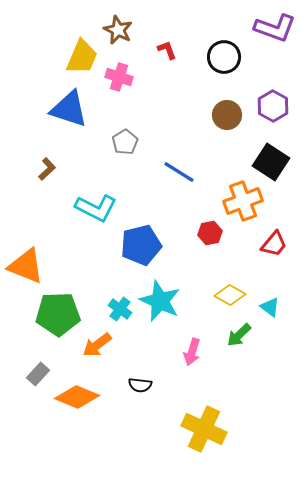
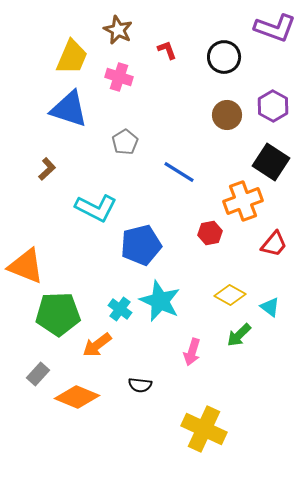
yellow trapezoid: moved 10 px left
